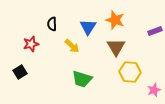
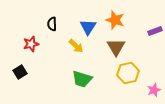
yellow arrow: moved 4 px right
yellow hexagon: moved 2 px left, 1 px down; rotated 15 degrees counterclockwise
